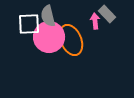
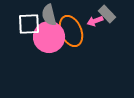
gray semicircle: moved 1 px right, 1 px up
pink arrow: rotated 105 degrees counterclockwise
orange ellipse: moved 9 px up
